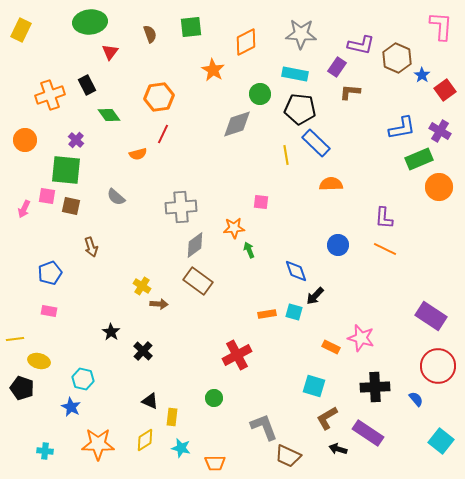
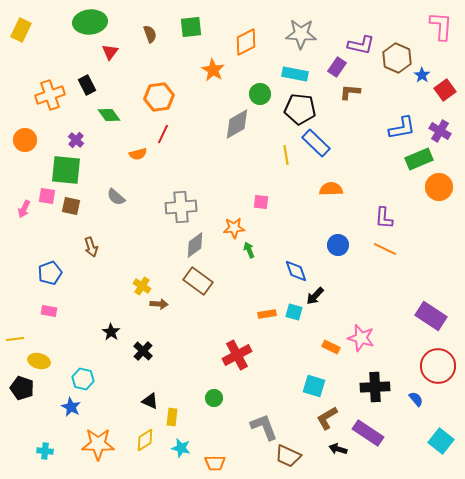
gray diamond at (237, 124): rotated 12 degrees counterclockwise
orange semicircle at (331, 184): moved 5 px down
